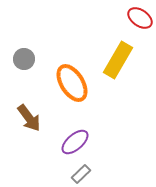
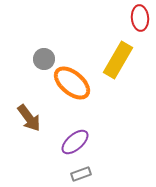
red ellipse: rotated 50 degrees clockwise
gray circle: moved 20 px right
orange ellipse: rotated 18 degrees counterclockwise
gray rectangle: rotated 24 degrees clockwise
